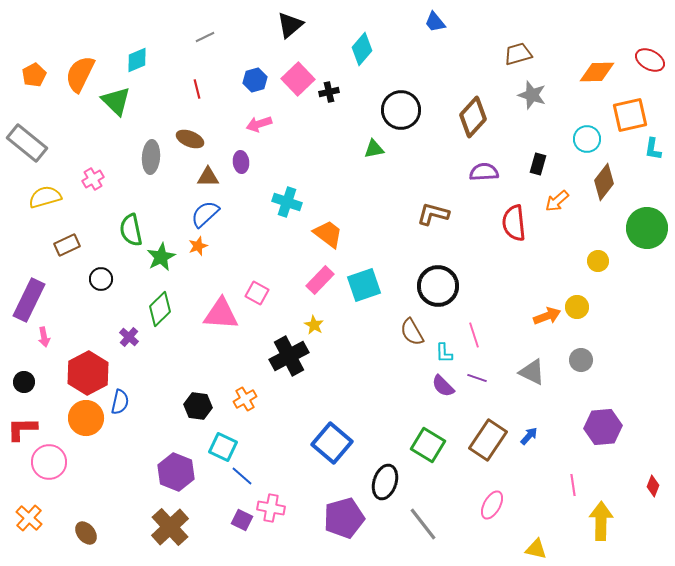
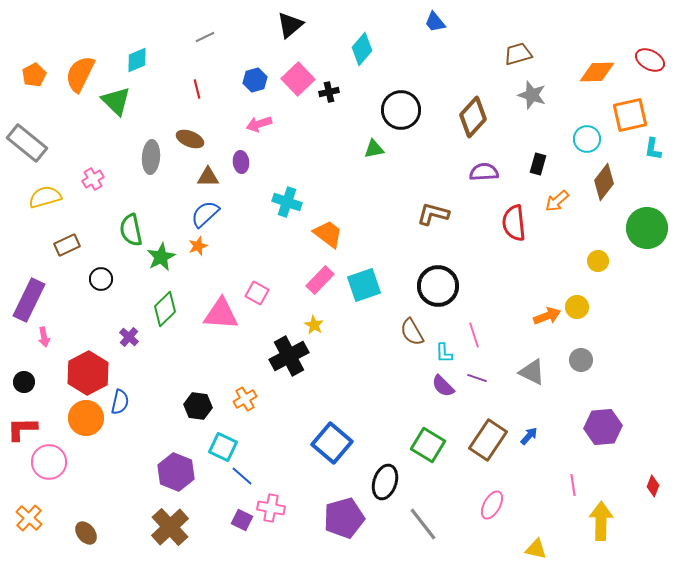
green diamond at (160, 309): moved 5 px right
